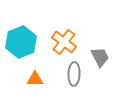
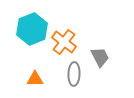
cyan hexagon: moved 11 px right, 13 px up
